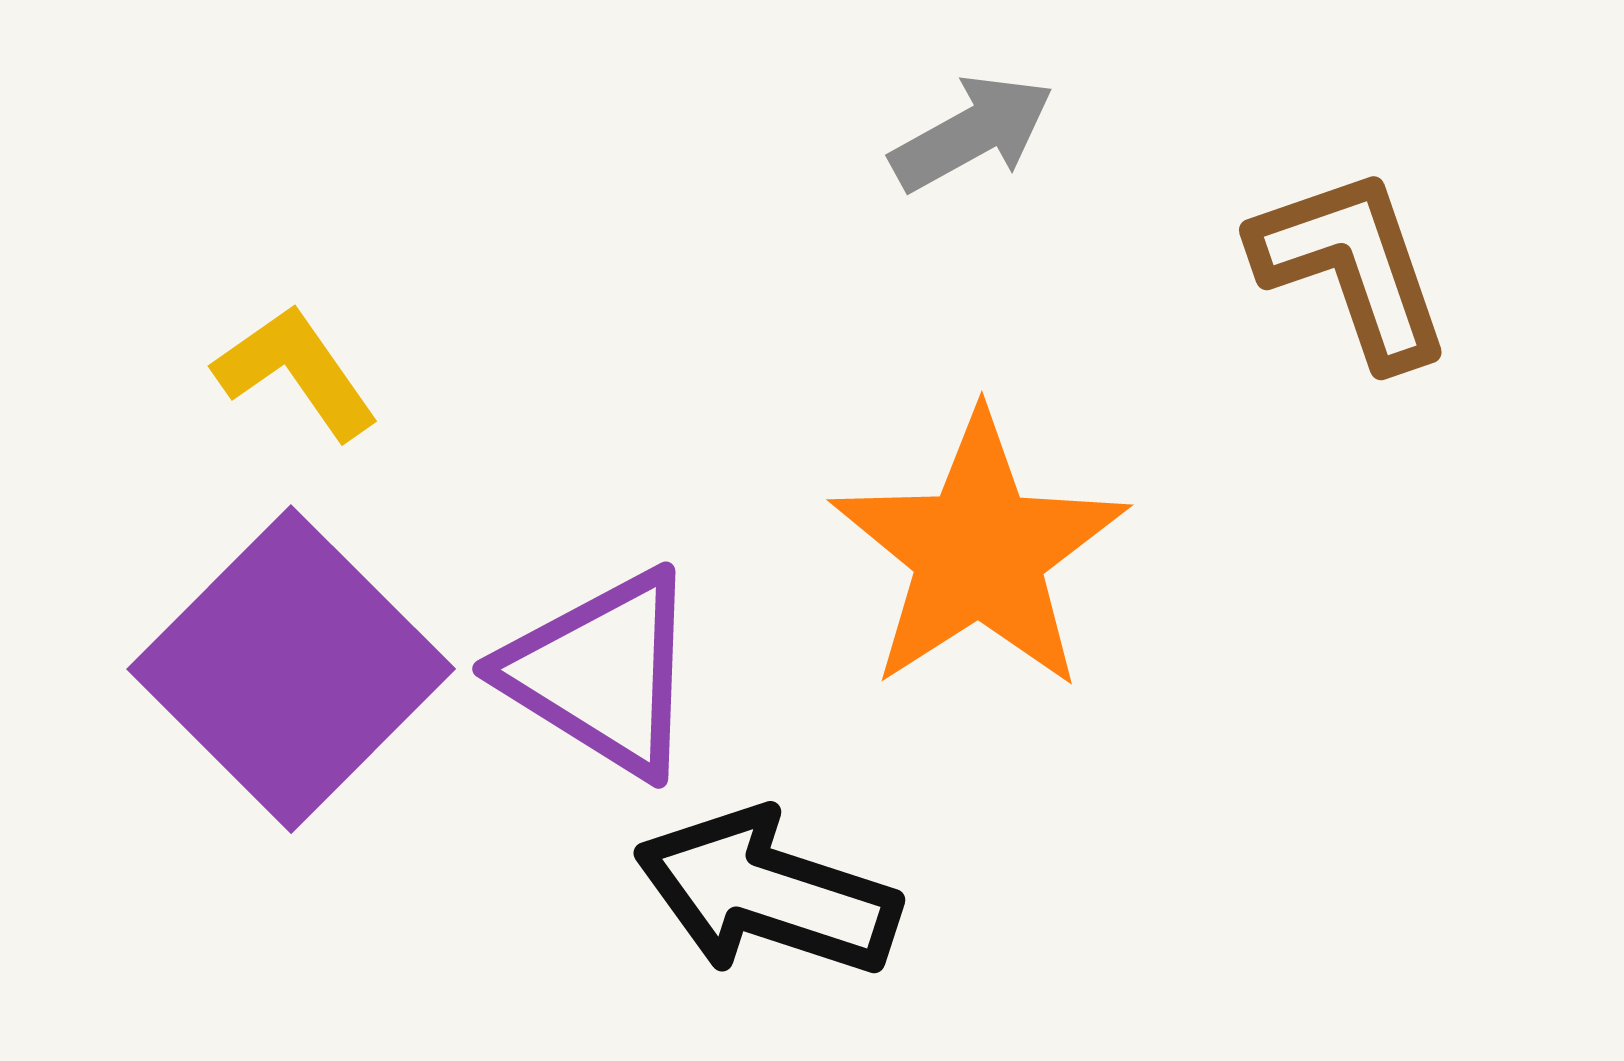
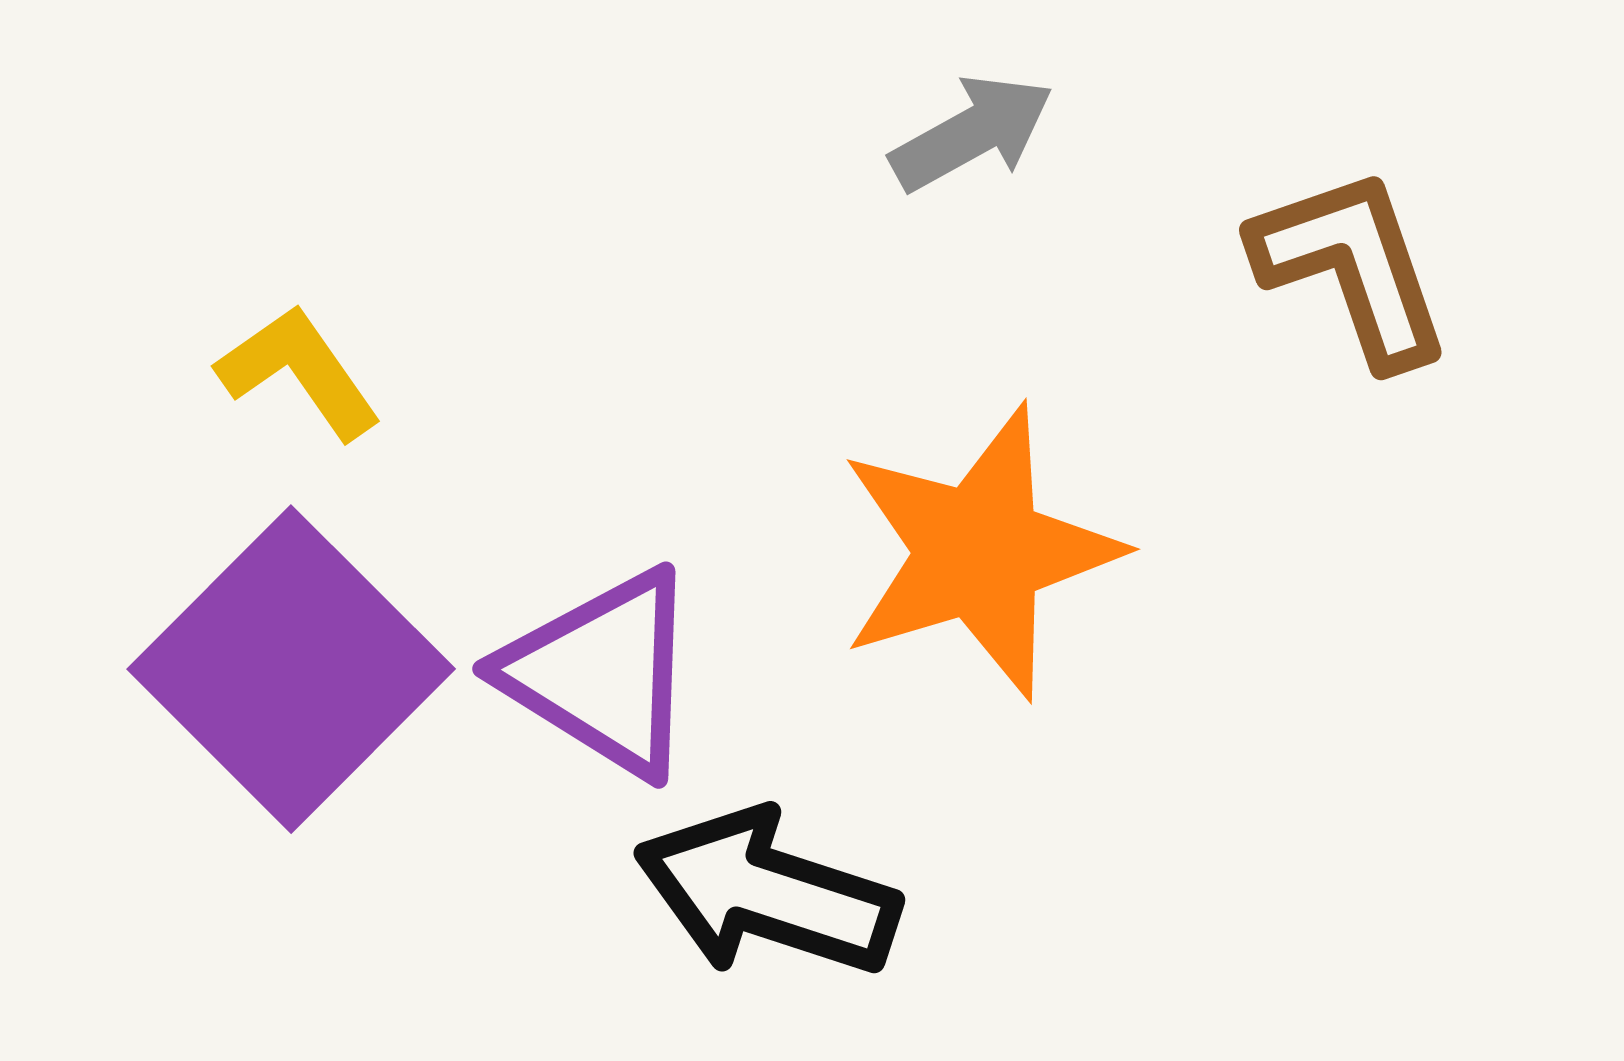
yellow L-shape: moved 3 px right
orange star: rotated 16 degrees clockwise
